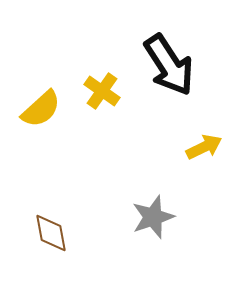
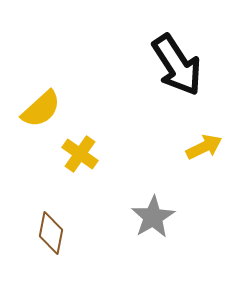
black arrow: moved 8 px right
yellow cross: moved 22 px left, 63 px down
gray star: rotated 12 degrees counterclockwise
brown diamond: rotated 21 degrees clockwise
